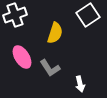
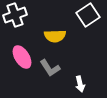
yellow semicircle: moved 3 px down; rotated 70 degrees clockwise
